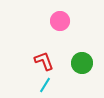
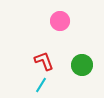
green circle: moved 2 px down
cyan line: moved 4 px left
